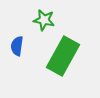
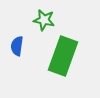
green rectangle: rotated 9 degrees counterclockwise
